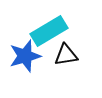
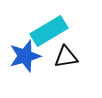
black triangle: moved 2 px down
